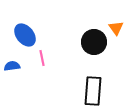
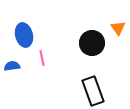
orange triangle: moved 2 px right
blue ellipse: moved 1 px left; rotated 25 degrees clockwise
black circle: moved 2 px left, 1 px down
black rectangle: rotated 24 degrees counterclockwise
